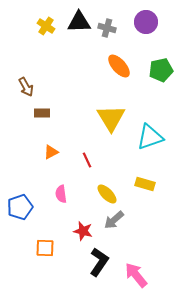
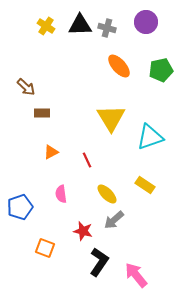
black triangle: moved 1 px right, 3 px down
brown arrow: rotated 18 degrees counterclockwise
yellow rectangle: moved 1 px down; rotated 18 degrees clockwise
orange square: rotated 18 degrees clockwise
